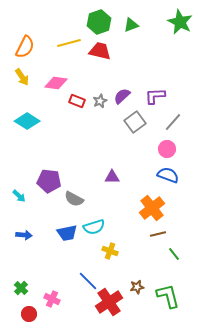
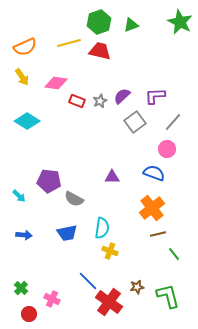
orange semicircle: rotated 40 degrees clockwise
blue semicircle: moved 14 px left, 2 px up
cyan semicircle: moved 8 px right, 1 px down; rotated 65 degrees counterclockwise
red cross: rotated 20 degrees counterclockwise
